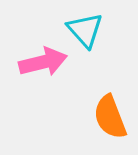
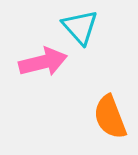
cyan triangle: moved 5 px left, 3 px up
